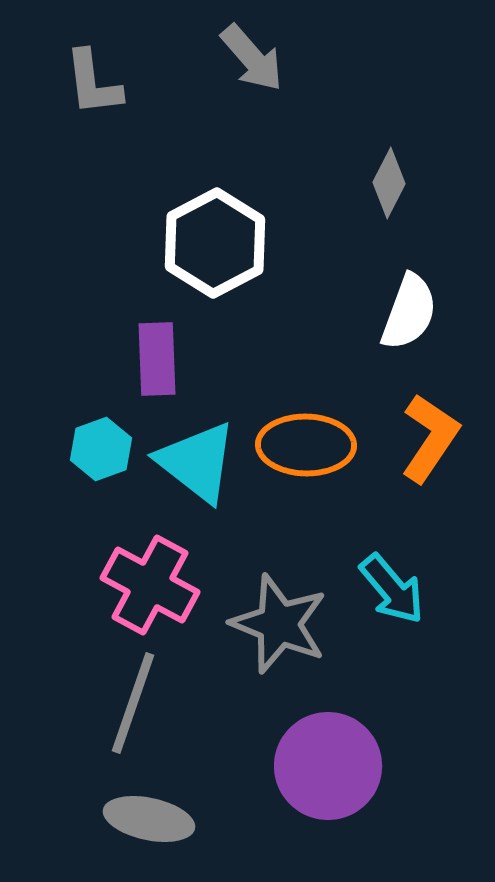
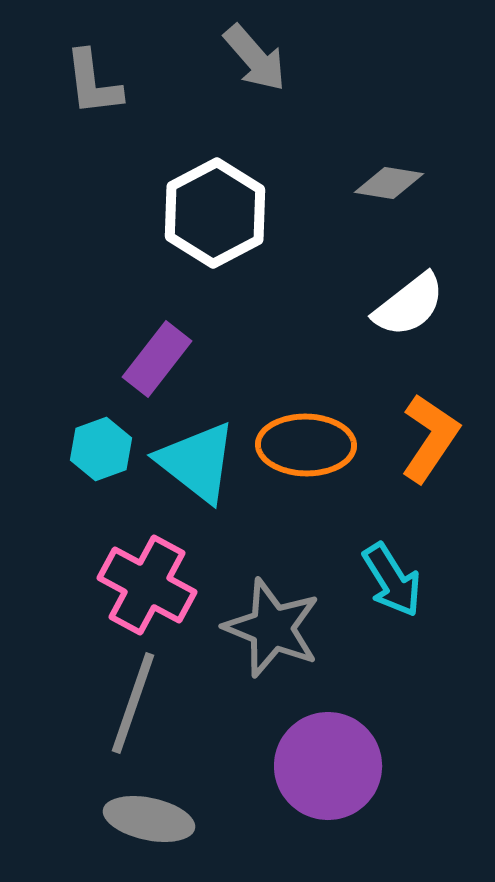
gray arrow: moved 3 px right
gray diamond: rotated 72 degrees clockwise
white hexagon: moved 30 px up
white semicircle: moved 7 px up; rotated 32 degrees clockwise
purple rectangle: rotated 40 degrees clockwise
pink cross: moved 3 px left
cyan arrow: moved 9 px up; rotated 8 degrees clockwise
gray star: moved 7 px left, 4 px down
